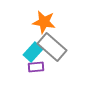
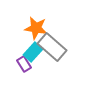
orange star: moved 8 px left, 6 px down
purple rectangle: moved 12 px left, 3 px up; rotated 63 degrees clockwise
